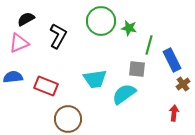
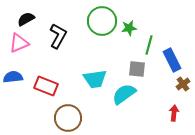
green circle: moved 1 px right
green star: rotated 21 degrees counterclockwise
brown circle: moved 1 px up
